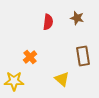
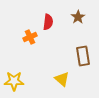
brown star: moved 1 px right, 1 px up; rotated 24 degrees clockwise
orange cross: moved 20 px up; rotated 16 degrees clockwise
